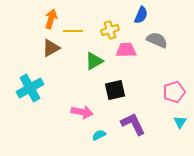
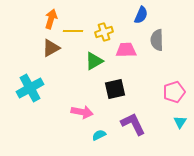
yellow cross: moved 6 px left, 2 px down
gray semicircle: rotated 115 degrees counterclockwise
black square: moved 1 px up
